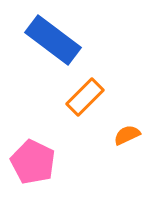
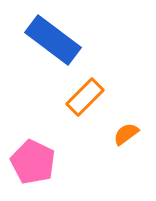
orange semicircle: moved 1 px left, 1 px up; rotated 12 degrees counterclockwise
